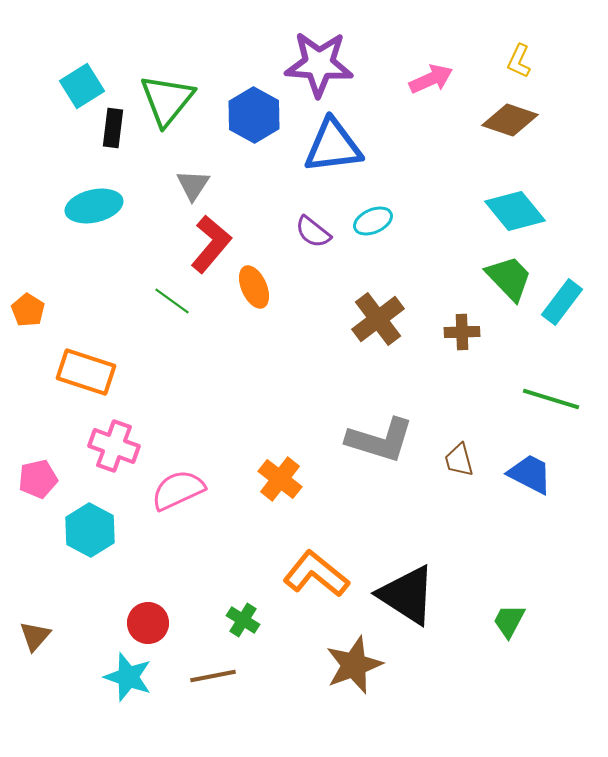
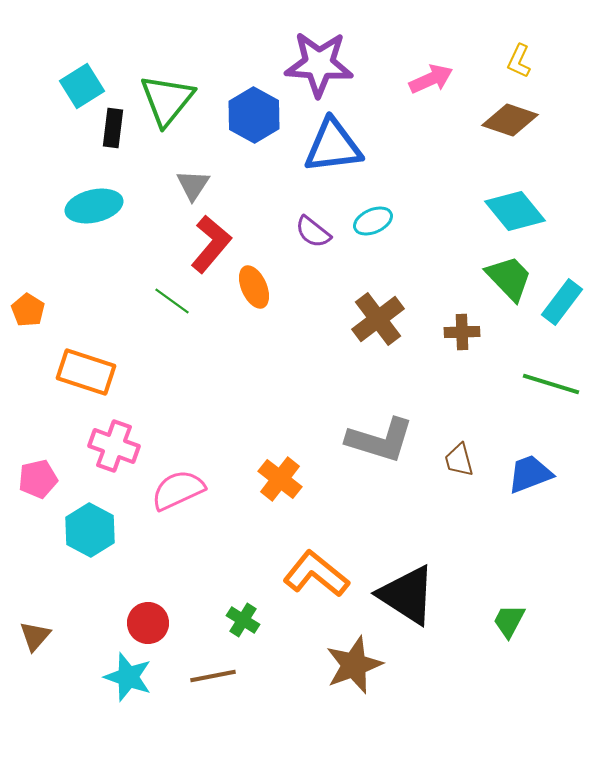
green line at (551, 399): moved 15 px up
blue trapezoid at (530, 474): rotated 48 degrees counterclockwise
